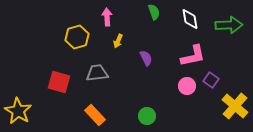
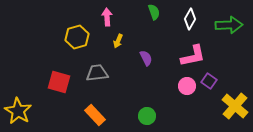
white diamond: rotated 40 degrees clockwise
purple square: moved 2 px left, 1 px down
